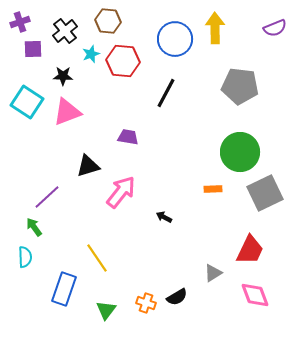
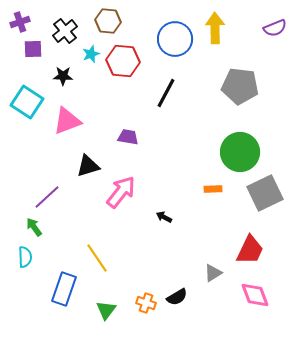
pink triangle: moved 9 px down
